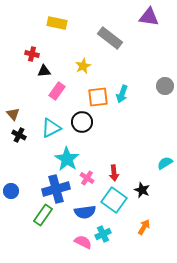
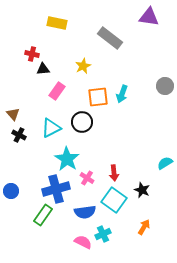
black triangle: moved 1 px left, 2 px up
